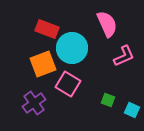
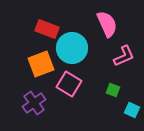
orange square: moved 2 px left
pink square: moved 1 px right
green square: moved 5 px right, 10 px up
